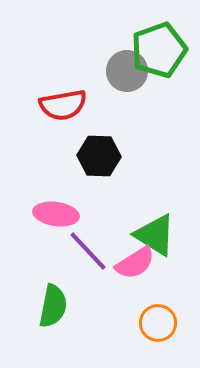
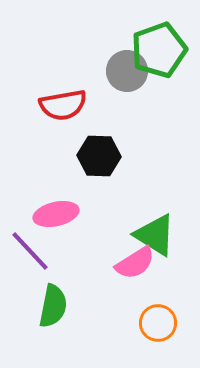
pink ellipse: rotated 21 degrees counterclockwise
purple line: moved 58 px left
